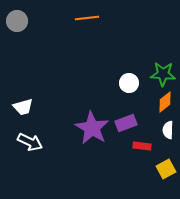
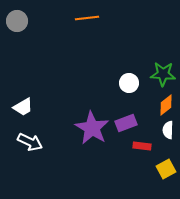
orange diamond: moved 1 px right, 3 px down
white trapezoid: rotated 15 degrees counterclockwise
